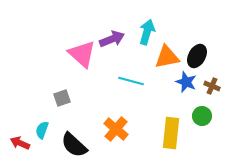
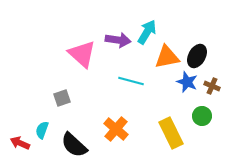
cyan arrow: rotated 15 degrees clockwise
purple arrow: moved 6 px right, 1 px down; rotated 30 degrees clockwise
blue star: moved 1 px right
yellow rectangle: rotated 32 degrees counterclockwise
